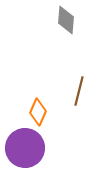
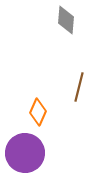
brown line: moved 4 px up
purple circle: moved 5 px down
